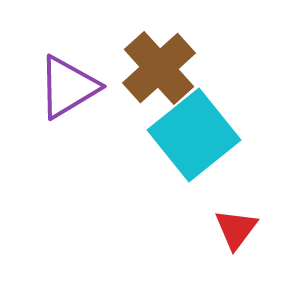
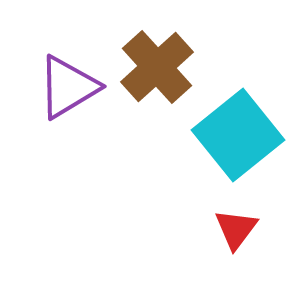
brown cross: moved 2 px left, 1 px up
cyan square: moved 44 px right
